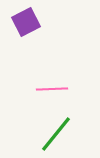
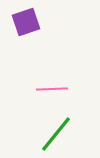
purple square: rotated 8 degrees clockwise
